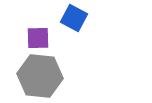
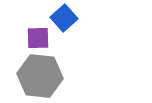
blue square: moved 10 px left; rotated 20 degrees clockwise
